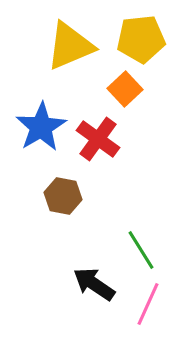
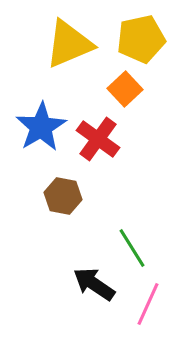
yellow pentagon: rotated 6 degrees counterclockwise
yellow triangle: moved 1 px left, 2 px up
green line: moved 9 px left, 2 px up
